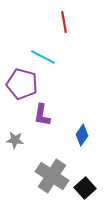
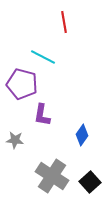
black square: moved 5 px right, 6 px up
